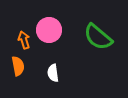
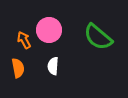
orange arrow: rotated 12 degrees counterclockwise
orange semicircle: moved 2 px down
white semicircle: moved 7 px up; rotated 12 degrees clockwise
